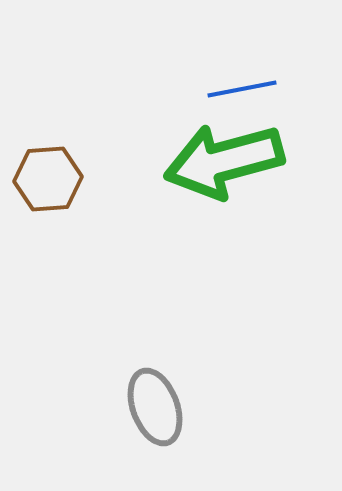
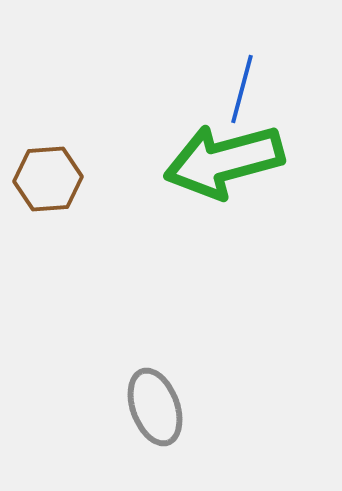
blue line: rotated 64 degrees counterclockwise
